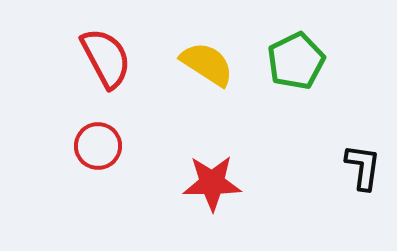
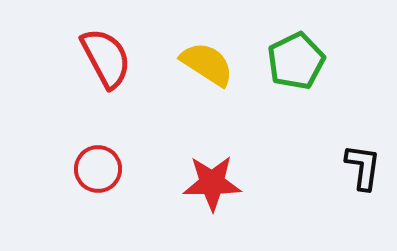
red circle: moved 23 px down
